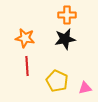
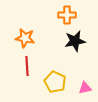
black star: moved 10 px right, 2 px down
yellow pentagon: moved 2 px left, 1 px down
